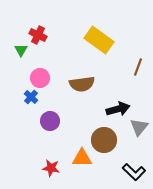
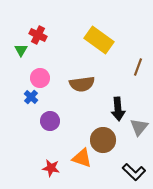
black arrow: rotated 100 degrees clockwise
brown circle: moved 1 px left
orange triangle: rotated 20 degrees clockwise
